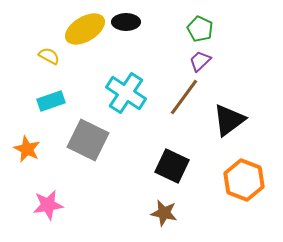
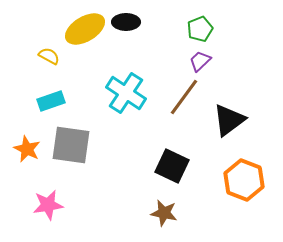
green pentagon: rotated 25 degrees clockwise
gray square: moved 17 px left, 5 px down; rotated 18 degrees counterclockwise
